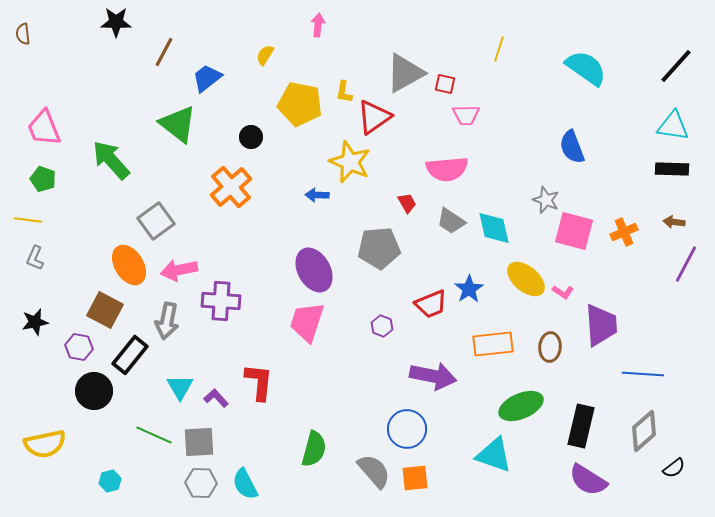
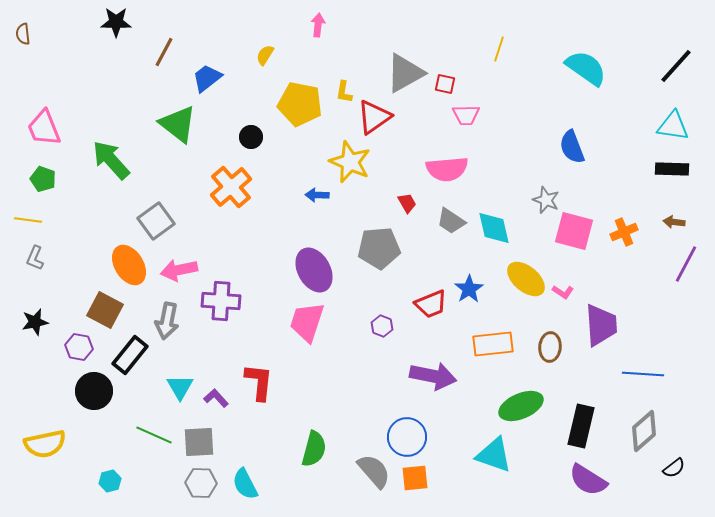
blue circle at (407, 429): moved 8 px down
